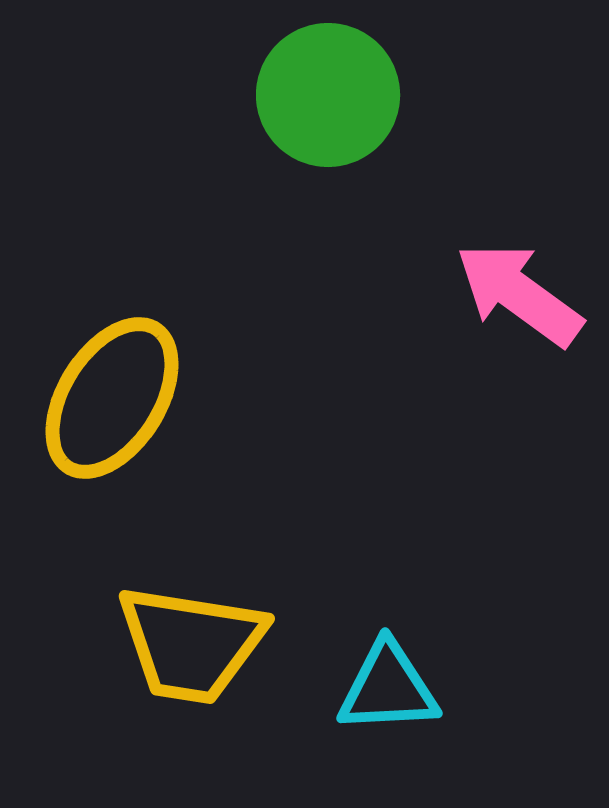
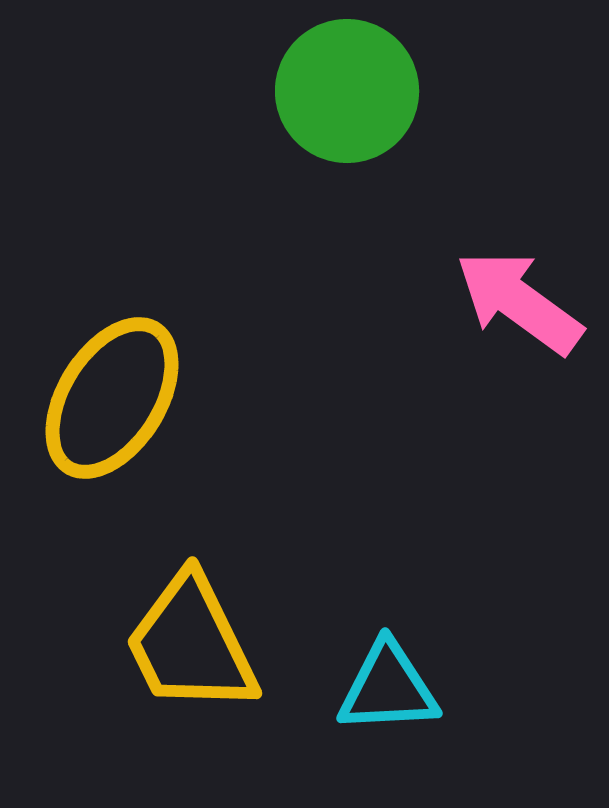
green circle: moved 19 px right, 4 px up
pink arrow: moved 8 px down
yellow trapezoid: rotated 55 degrees clockwise
